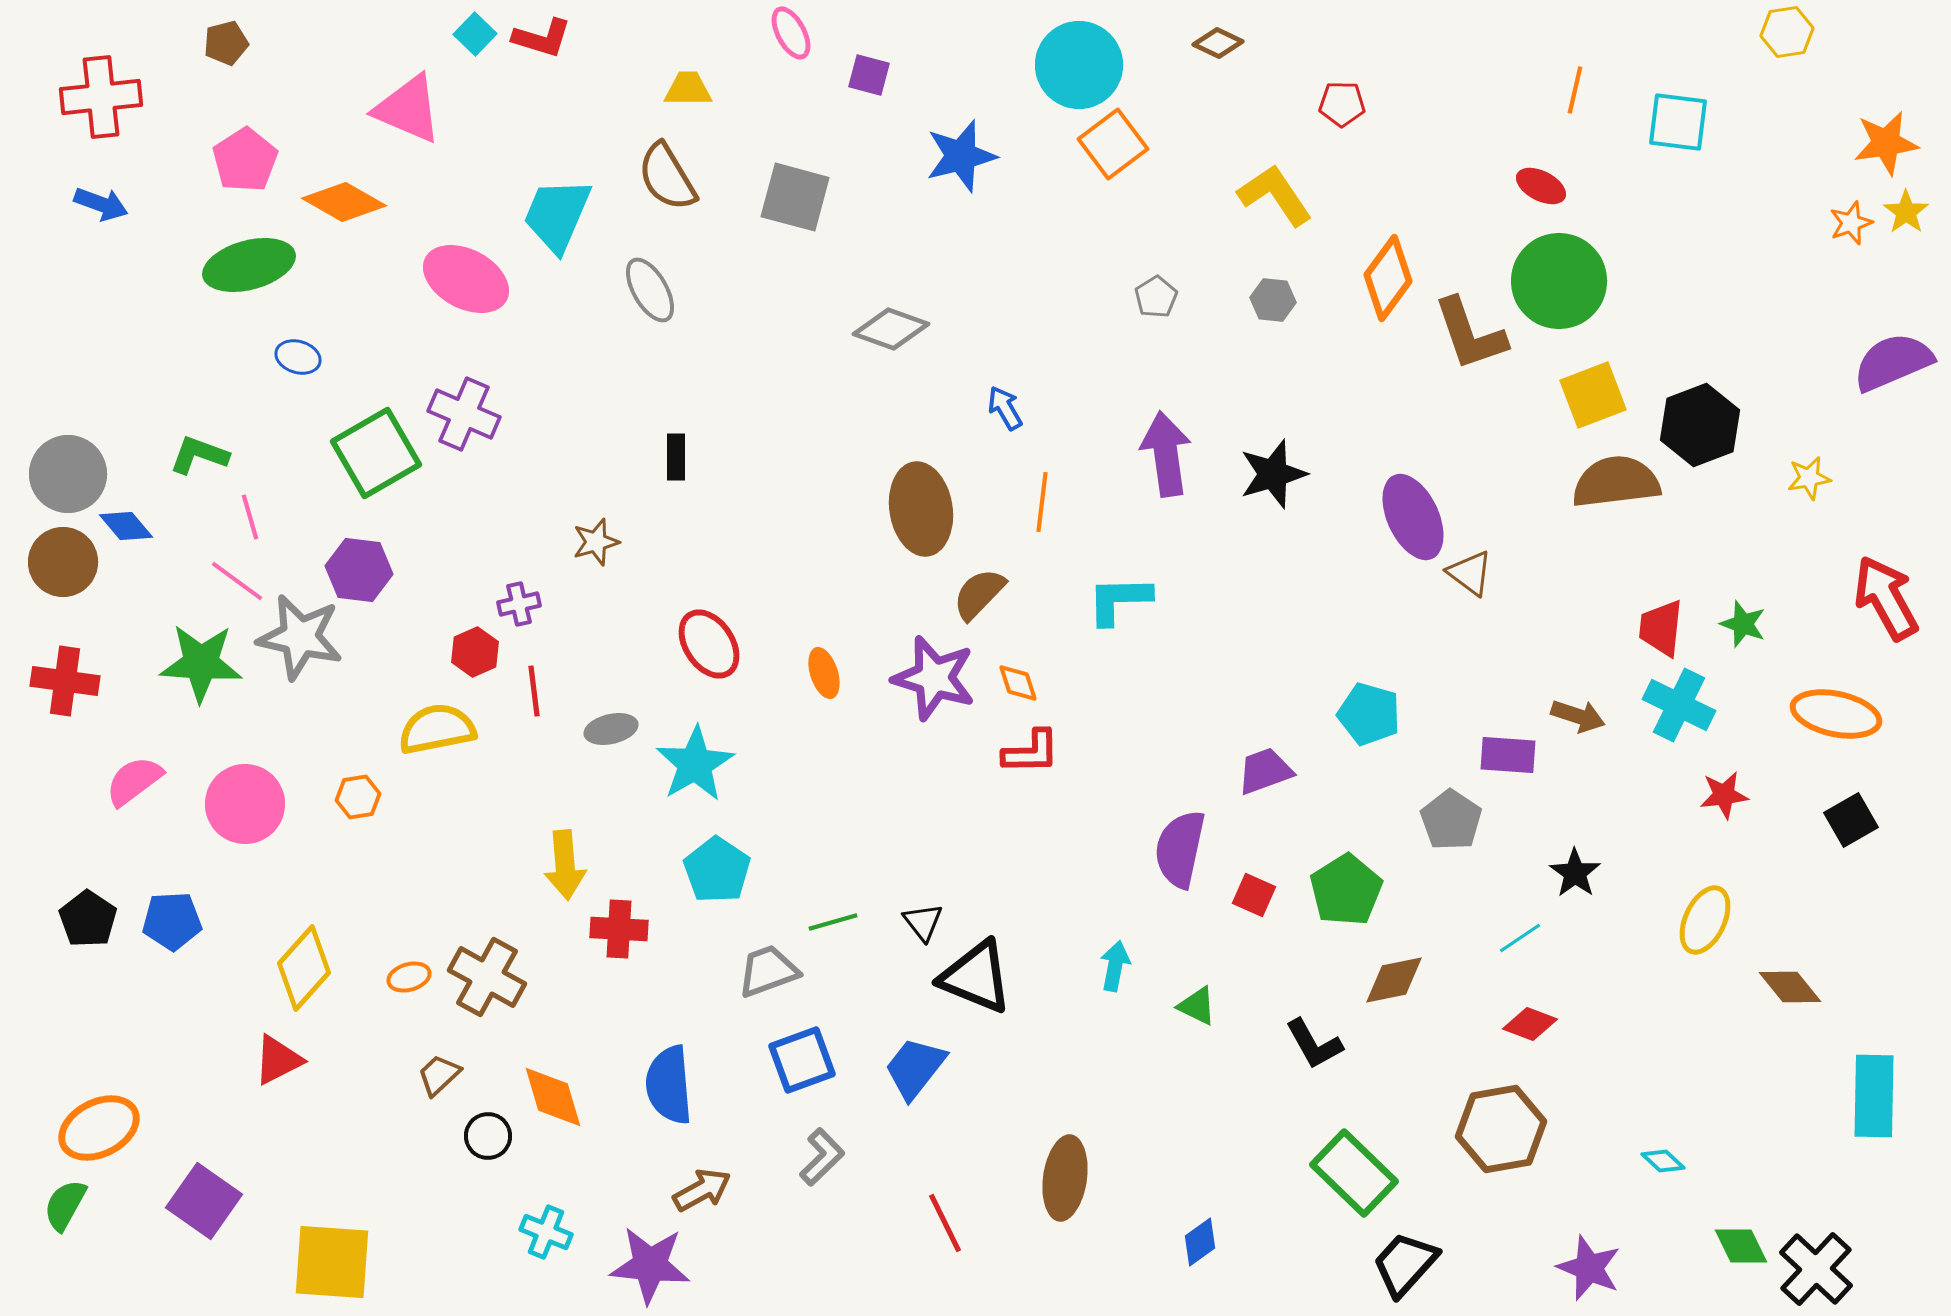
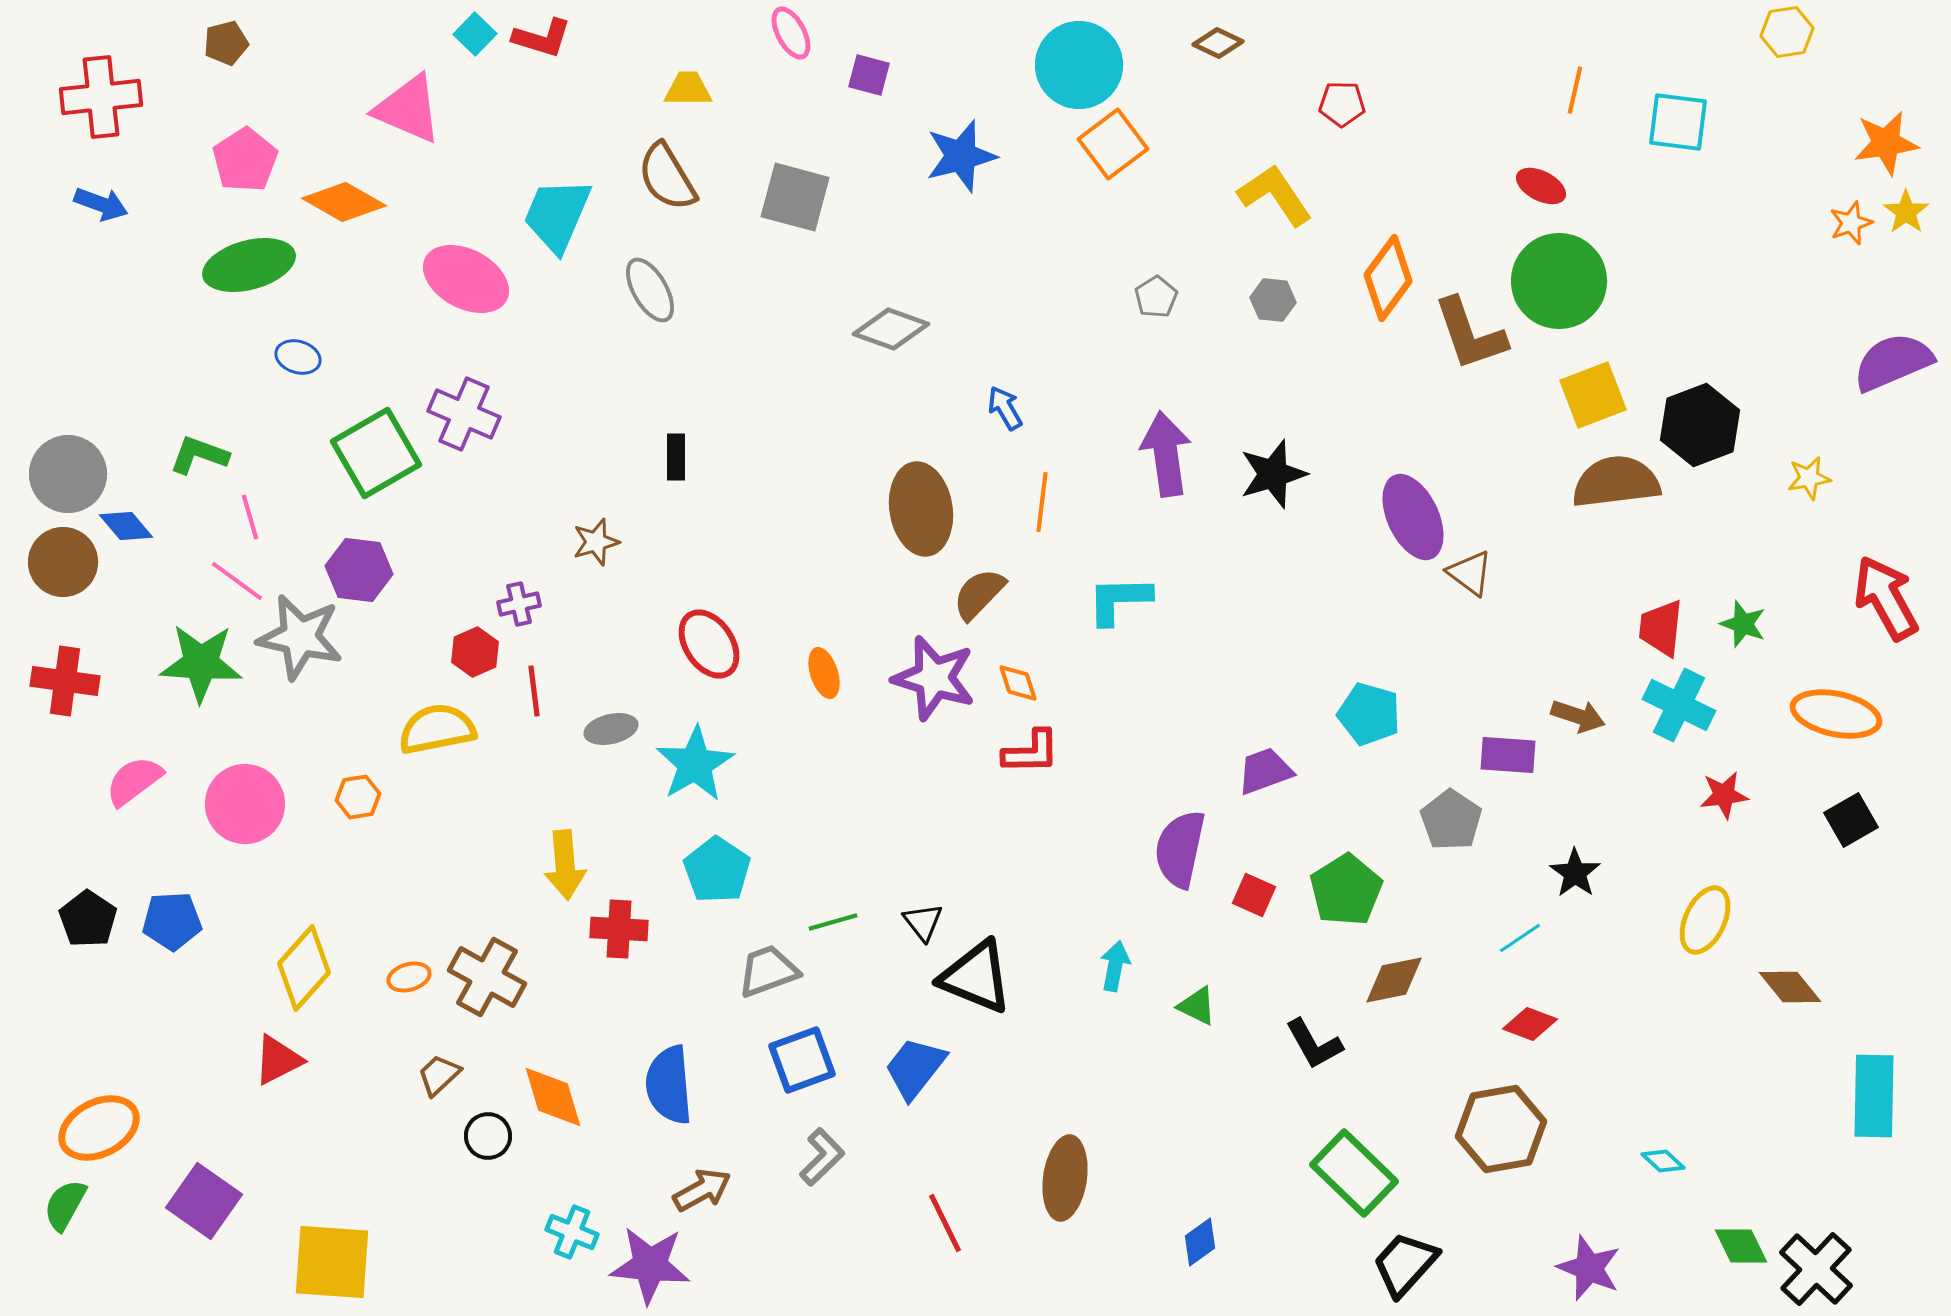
cyan cross at (546, 1232): moved 26 px right
